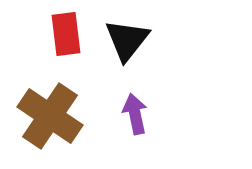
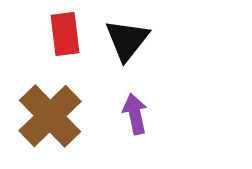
red rectangle: moved 1 px left
brown cross: rotated 12 degrees clockwise
